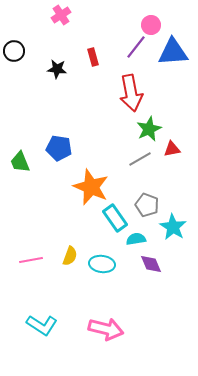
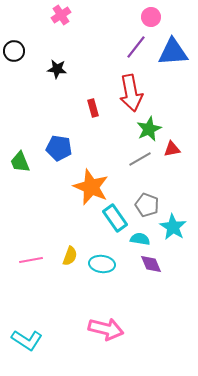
pink circle: moved 8 px up
red rectangle: moved 51 px down
cyan semicircle: moved 4 px right; rotated 18 degrees clockwise
cyan L-shape: moved 15 px left, 15 px down
